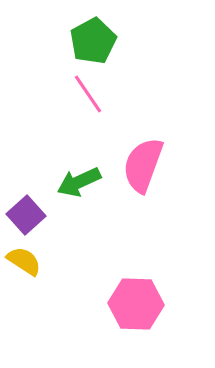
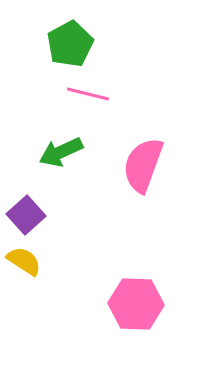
green pentagon: moved 23 px left, 3 px down
pink line: rotated 42 degrees counterclockwise
green arrow: moved 18 px left, 30 px up
